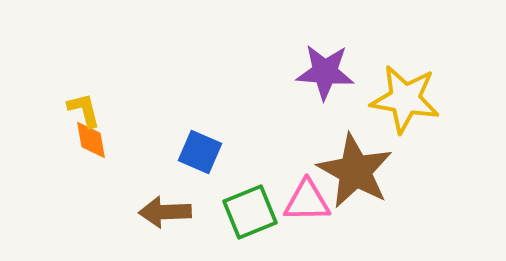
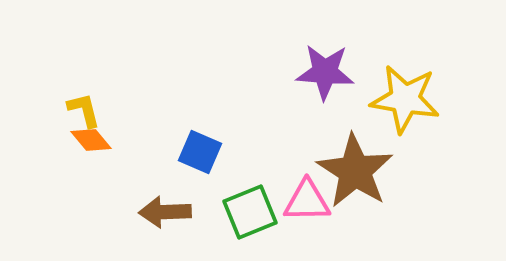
orange diamond: rotated 30 degrees counterclockwise
brown star: rotated 4 degrees clockwise
